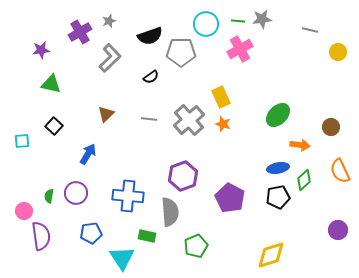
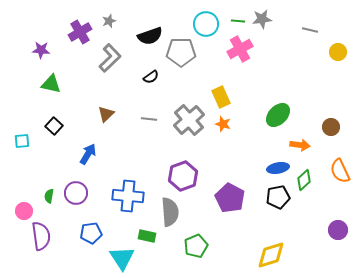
purple star at (41, 50): rotated 12 degrees clockwise
